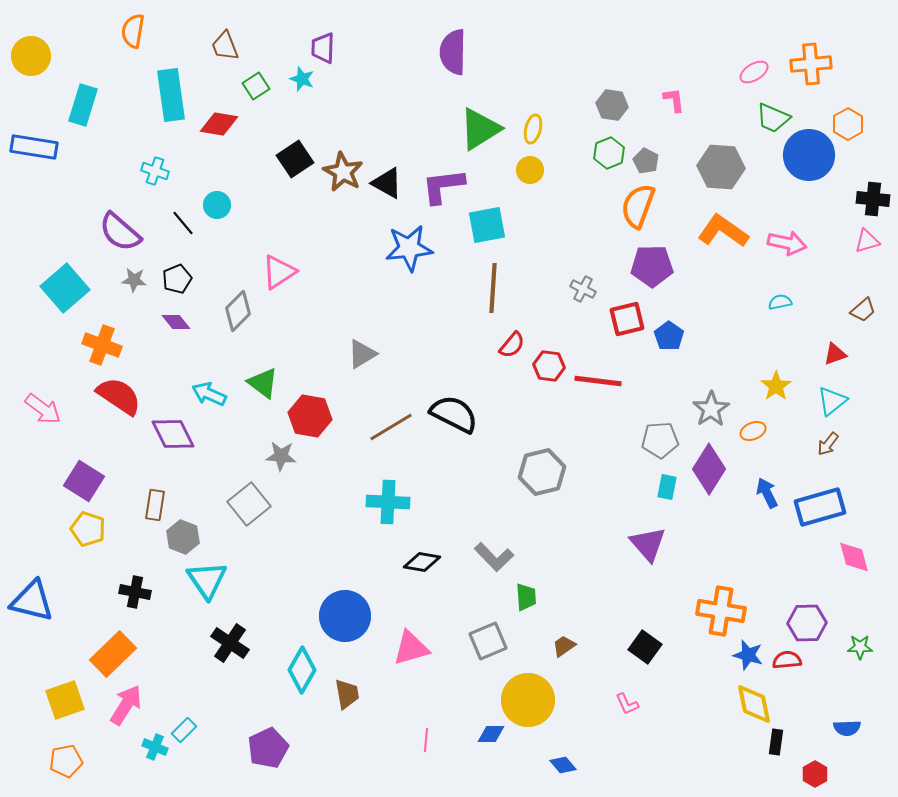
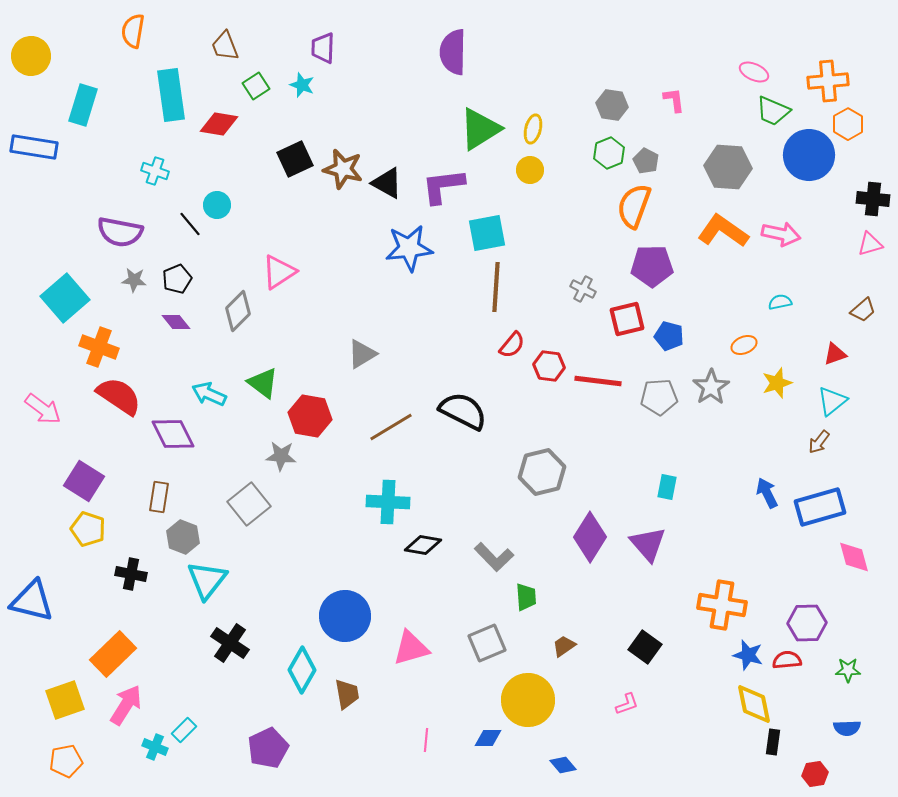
orange cross at (811, 64): moved 17 px right, 17 px down
pink ellipse at (754, 72): rotated 56 degrees clockwise
cyan star at (302, 79): moved 6 px down
green trapezoid at (773, 118): moved 7 px up
black square at (295, 159): rotated 9 degrees clockwise
gray hexagon at (721, 167): moved 7 px right
brown star at (343, 172): moved 3 px up; rotated 15 degrees counterclockwise
orange semicircle at (638, 206): moved 4 px left
black line at (183, 223): moved 7 px right, 1 px down
cyan square at (487, 225): moved 8 px down
purple semicircle at (120, 232): rotated 30 degrees counterclockwise
pink triangle at (867, 241): moved 3 px right, 3 px down
pink arrow at (787, 243): moved 6 px left, 9 px up
cyan square at (65, 288): moved 10 px down
brown line at (493, 288): moved 3 px right, 1 px up
blue pentagon at (669, 336): rotated 20 degrees counterclockwise
orange cross at (102, 345): moved 3 px left, 2 px down
yellow star at (776, 386): moved 1 px right, 3 px up; rotated 16 degrees clockwise
gray star at (711, 409): moved 22 px up
black semicircle at (454, 414): moved 9 px right, 3 px up
orange ellipse at (753, 431): moved 9 px left, 86 px up
gray pentagon at (660, 440): moved 1 px left, 43 px up
brown arrow at (828, 444): moved 9 px left, 2 px up
purple diamond at (709, 469): moved 119 px left, 68 px down
brown rectangle at (155, 505): moved 4 px right, 8 px up
black diamond at (422, 562): moved 1 px right, 17 px up
cyan triangle at (207, 580): rotated 12 degrees clockwise
black cross at (135, 592): moved 4 px left, 18 px up
orange cross at (721, 611): moved 1 px right, 6 px up
gray square at (488, 641): moved 1 px left, 2 px down
green star at (860, 647): moved 12 px left, 23 px down
pink L-shape at (627, 704): rotated 85 degrees counterclockwise
blue diamond at (491, 734): moved 3 px left, 4 px down
black rectangle at (776, 742): moved 3 px left
red hexagon at (815, 774): rotated 20 degrees clockwise
